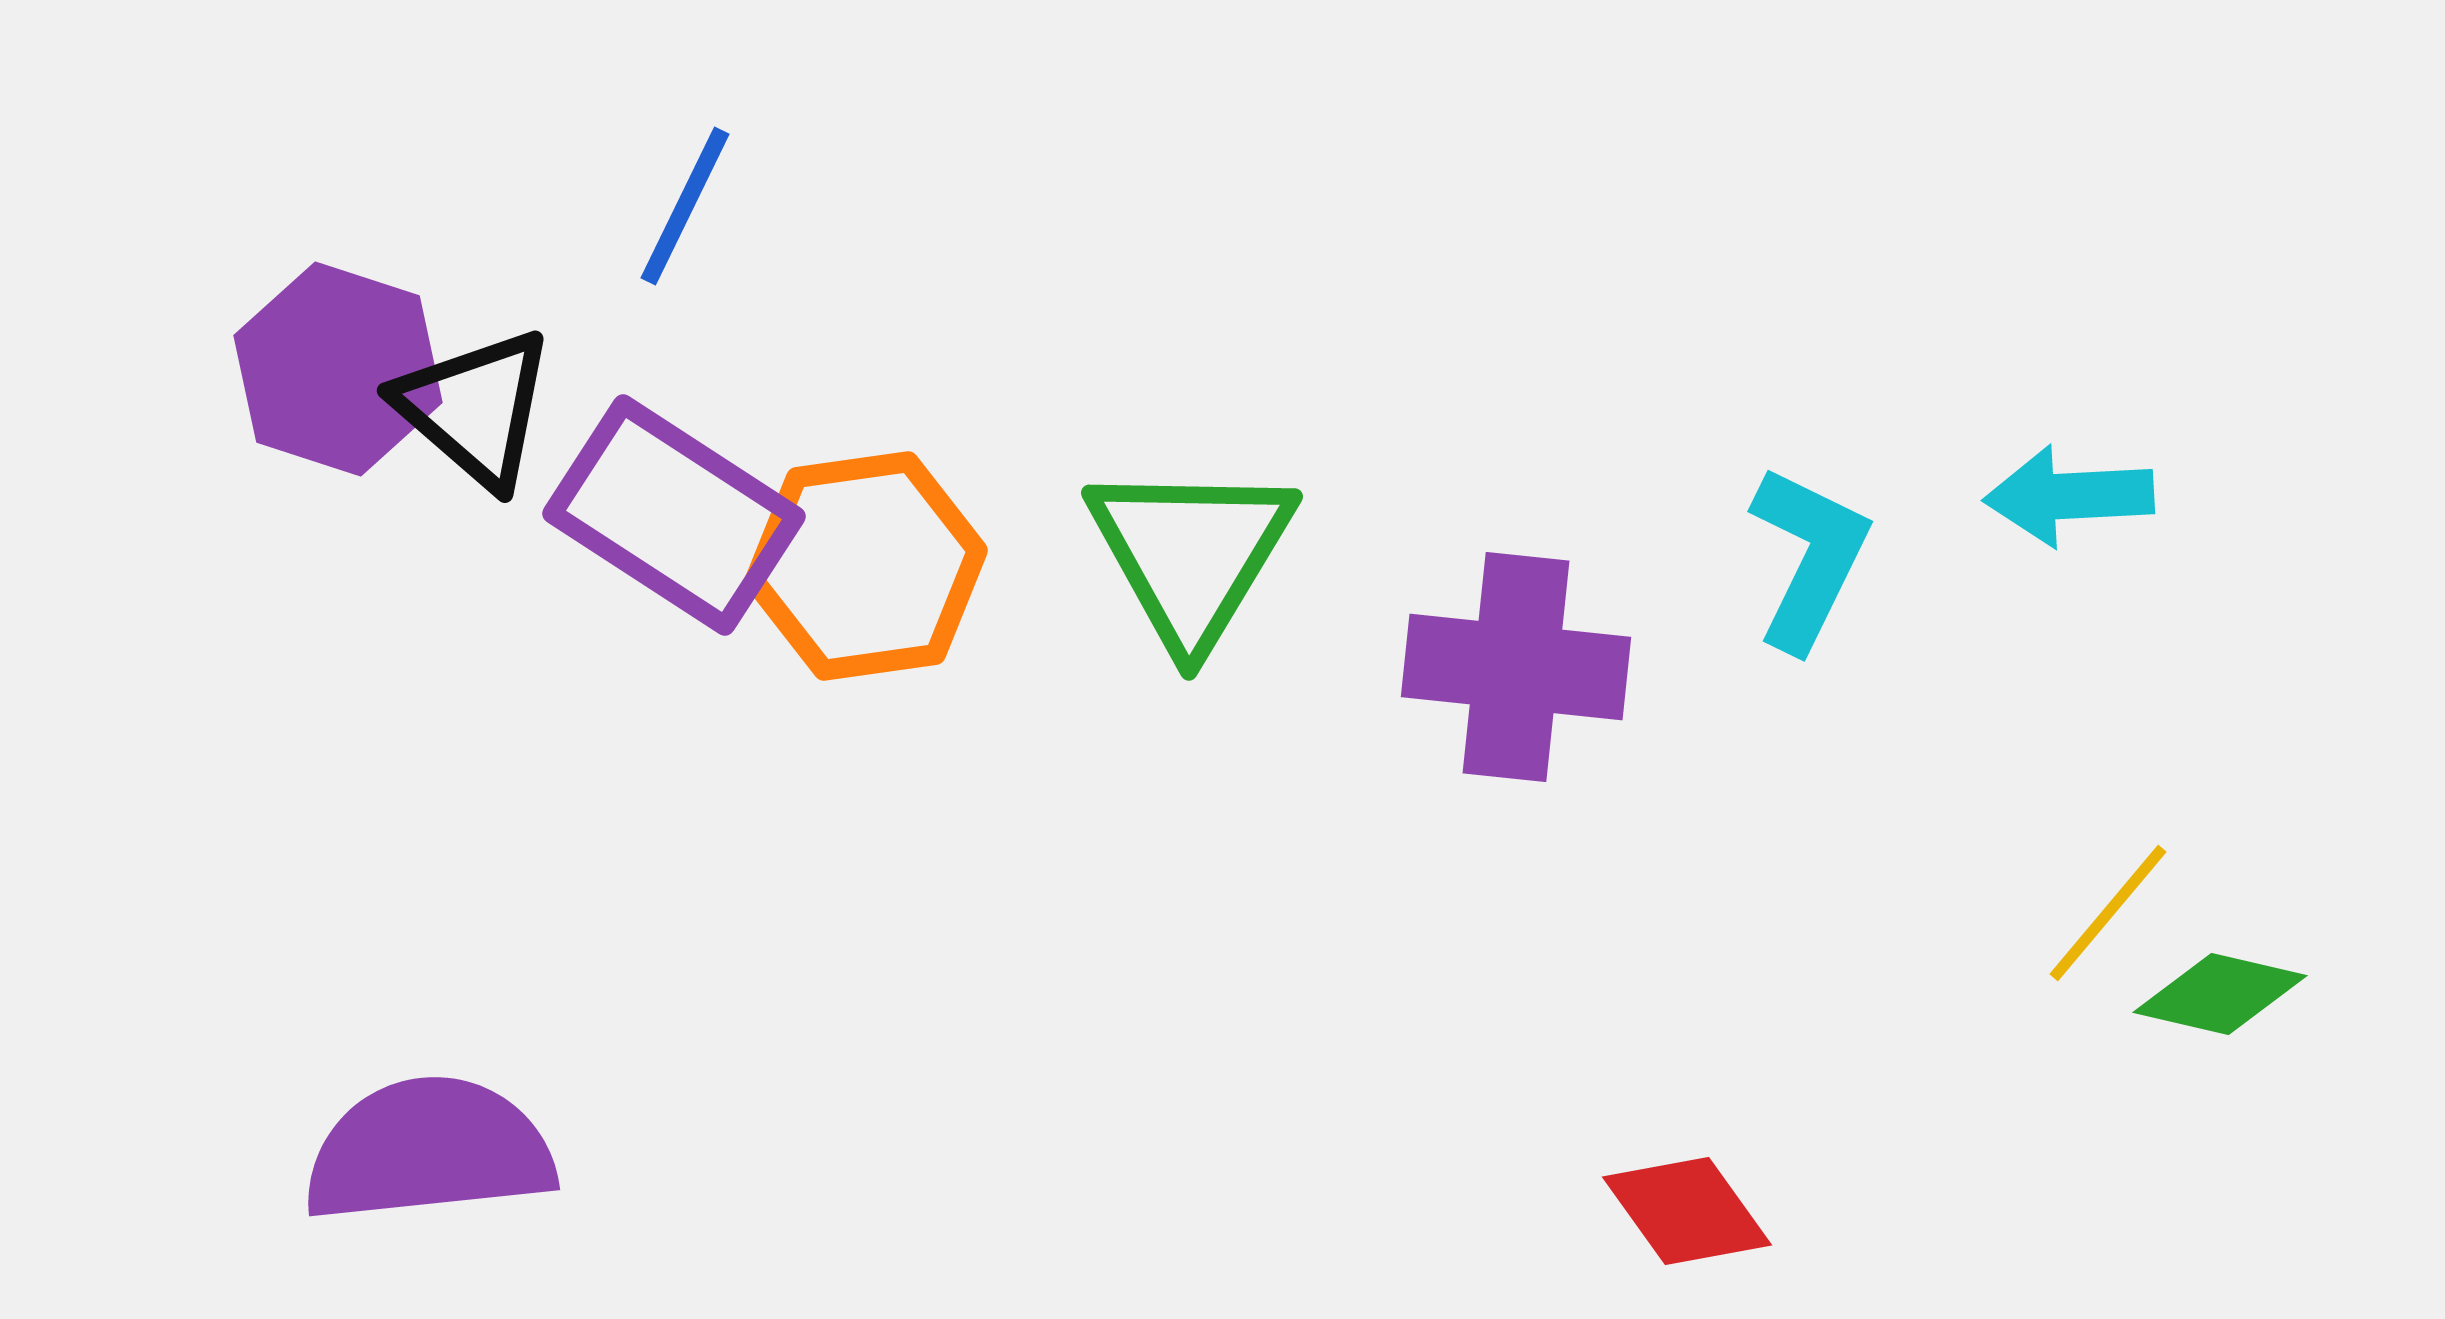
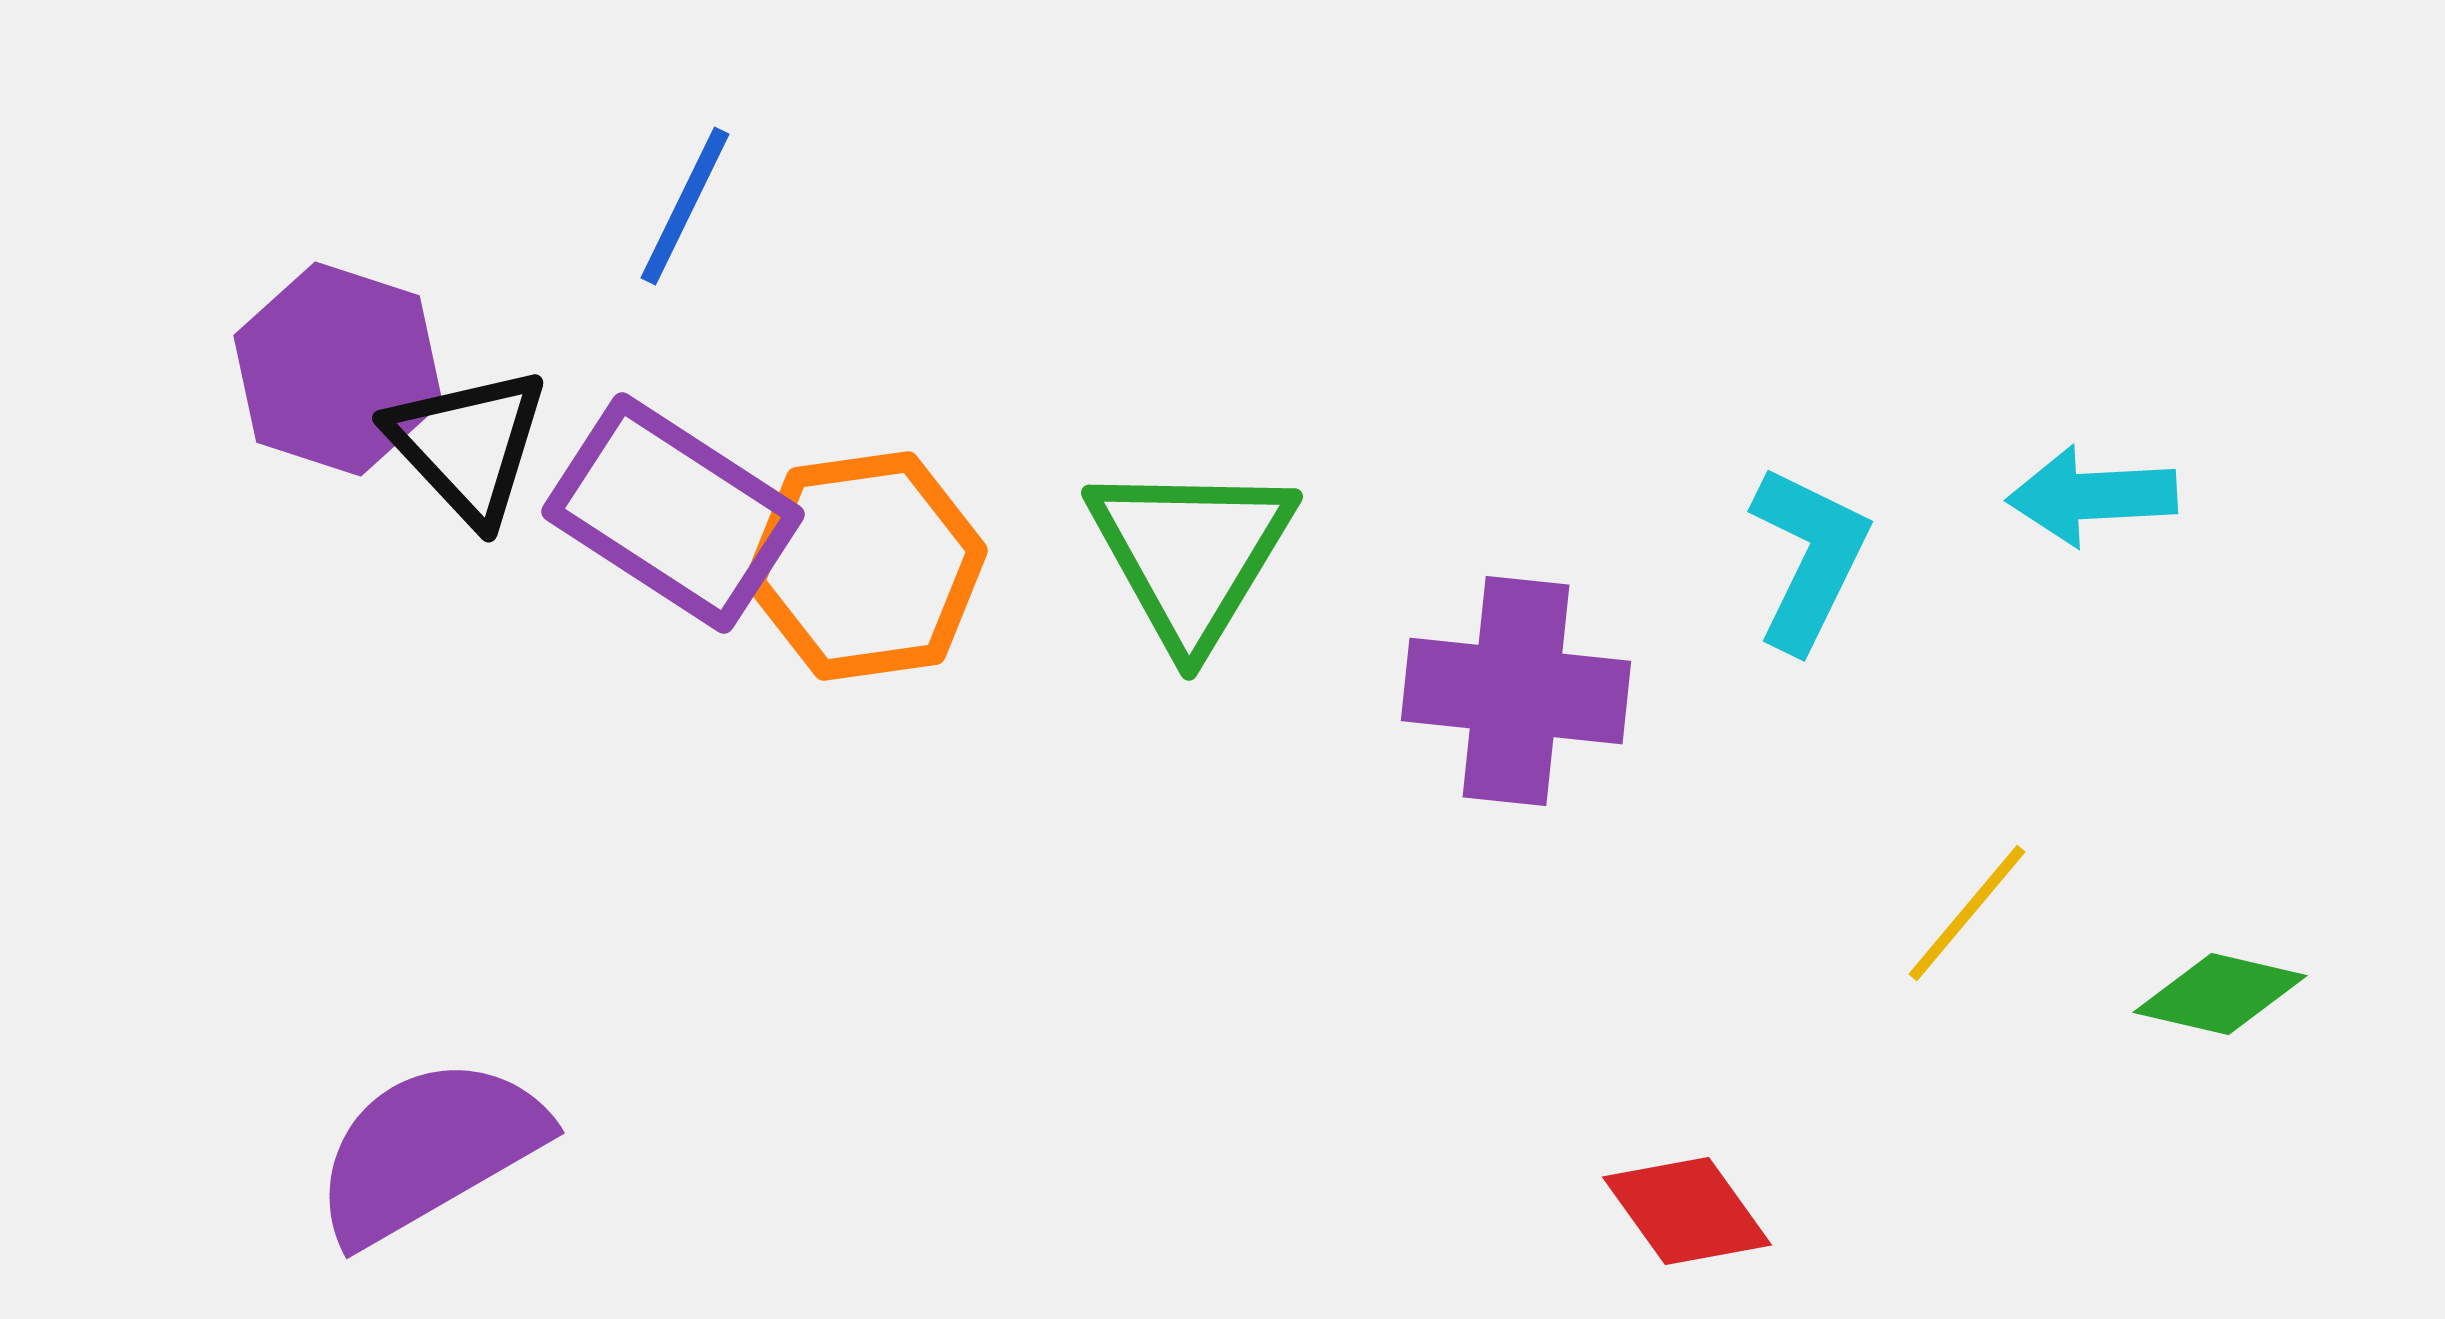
black triangle: moved 7 px left, 37 px down; rotated 6 degrees clockwise
cyan arrow: moved 23 px right
purple rectangle: moved 1 px left, 2 px up
purple cross: moved 24 px down
yellow line: moved 141 px left
purple semicircle: rotated 24 degrees counterclockwise
